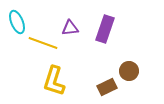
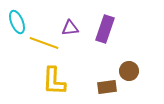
yellow line: moved 1 px right
yellow L-shape: rotated 16 degrees counterclockwise
brown rectangle: rotated 18 degrees clockwise
